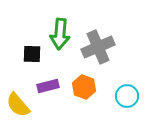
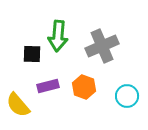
green arrow: moved 2 px left, 2 px down
gray cross: moved 4 px right, 1 px up
